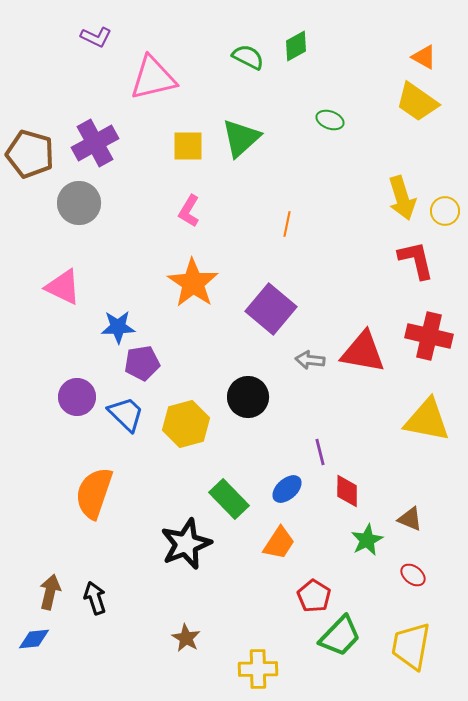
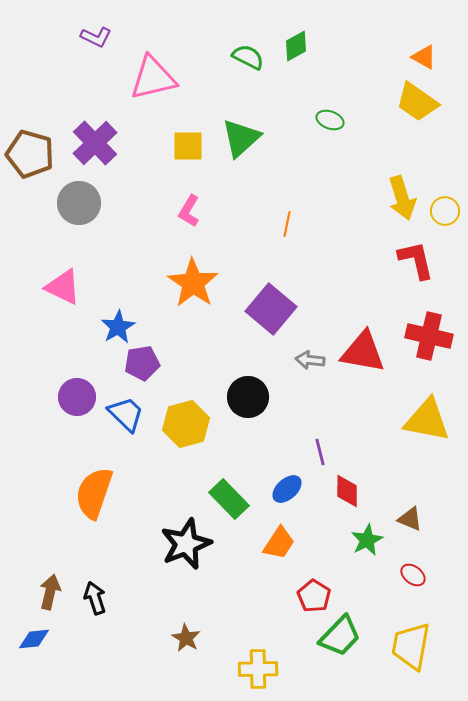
purple cross at (95, 143): rotated 15 degrees counterclockwise
blue star at (118, 327): rotated 28 degrees counterclockwise
